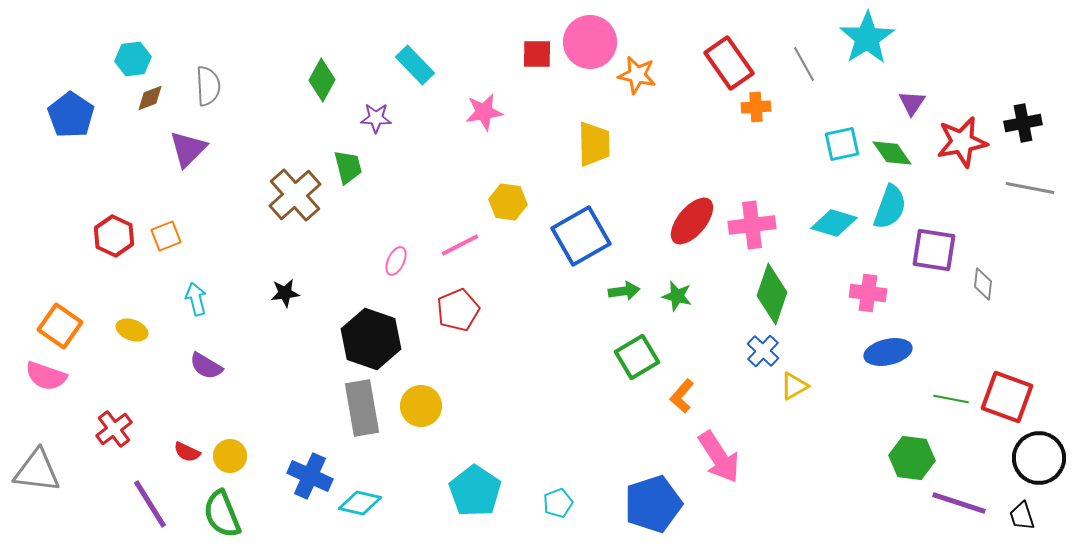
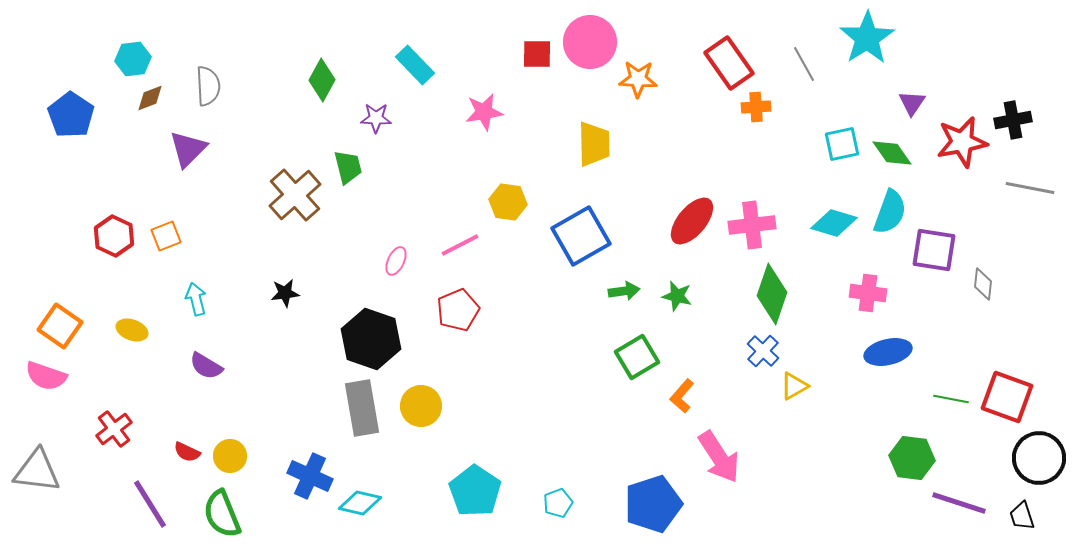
orange star at (637, 75): moved 1 px right, 4 px down; rotated 9 degrees counterclockwise
black cross at (1023, 123): moved 10 px left, 3 px up
cyan semicircle at (890, 207): moved 5 px down
